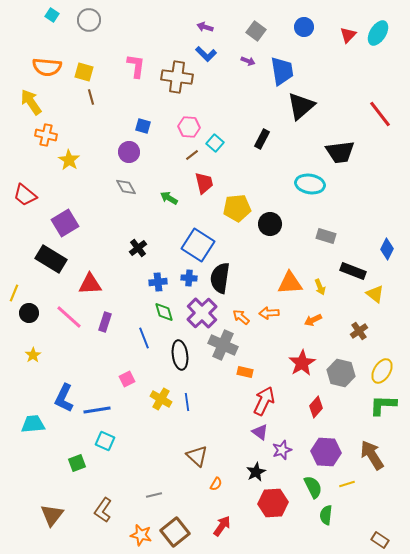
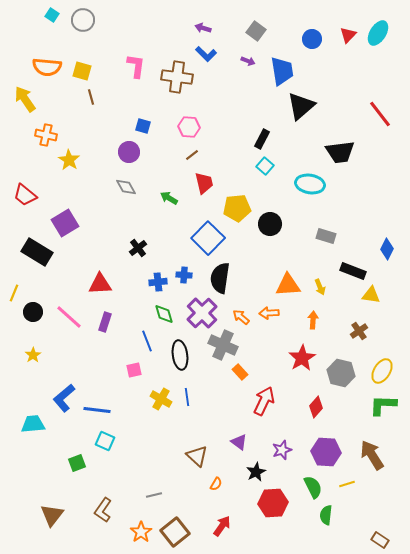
gray circle at (89, 20): moved 6 px left
purple arrow at (205, 27): moved 2 px left, 1 px down
blue circle at (304, 27): moved 8 px right, 12 px down
yellow square at (84, 72): moved 2 px left, 1 px up
yellow arrow at (31, 102): moved 6 px left, 3 px up
cyan square at (215, 143): moved 50 px right, 23 px down
blue square at (198, 245): moved 10 px right, 7 px up; rotated 12 degrees clockwise
black rectangle at (51, 259): moved 14 px left, 7 px up
blue cross at (189, 278): moved 5 px left, 3 px up
orange triangle at (290, 283): moved 2 px left, 2 px down
red triangle at (90, 284): moved 10 px right
yellow triangle at (375, 294): moved 4 px left, 1 px down; rotated 30 degrees counterclockwise
green diamond at (164, 312): moved 2 px down
black circle at (29, 313): moved 4 px right, 1 px up
orange arrow at (313, 320): rotated 120 degrees clockwise
blue line at (144, 338): moved 3 px right, 3 px down
red star at (302, 363): moved 5 px up
orange rectangle at (245, 372): moved 5 px left; rotated 35 degrees clockwise
pink square at (127, 379): moved 7 px right, 9 px up; rotated 14 degrees clockwise
blue L-shape at (64, 398): rotated 24 degrees clockwise
blue line at (187, 402): moved 5 px up
blue line at (97, 410): rotated 16 degrees clockwise
purple triangle at (260, 432): moved 21 px left, 10 px down
orange star at (141, 535): moved 3 px up; rotated 25 degrees clockwise
